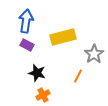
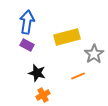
blue arrow: moved 1 px right, 1 px down
yellow rectangle: moved 4 px right
orange line: rotated 40 degrees clockwise
